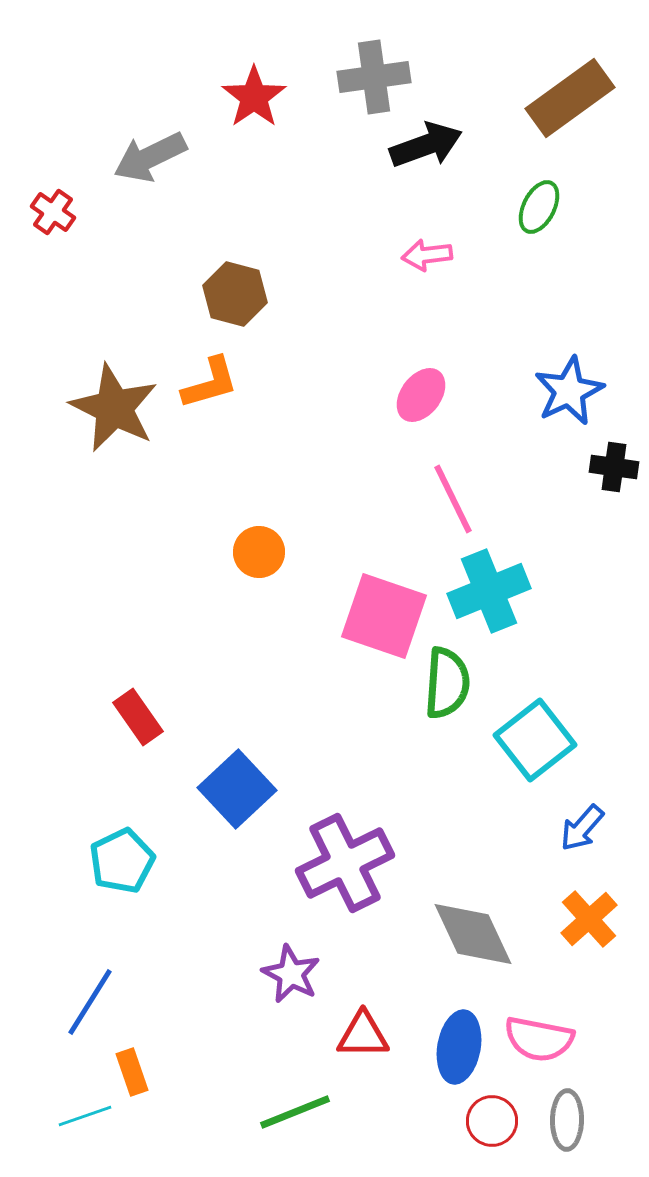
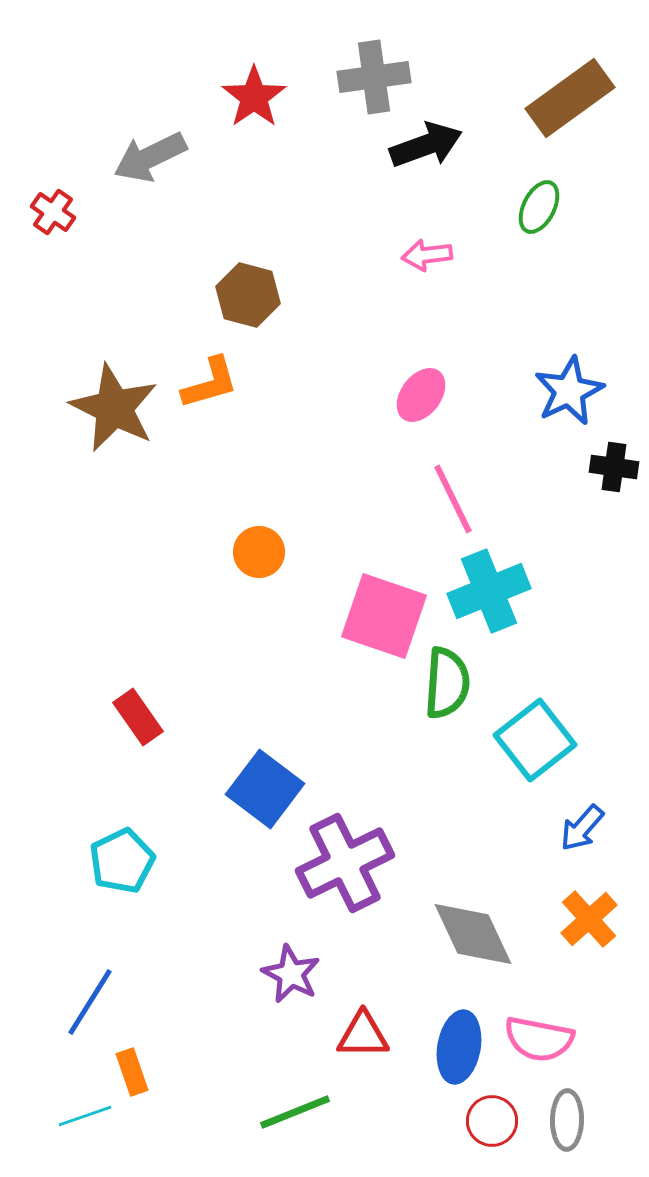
brown hexagon: moved 13 px right, 1 px down
blue square: moved 28 px right; rotated 10 degrees counterclockwise
